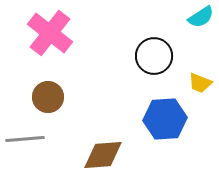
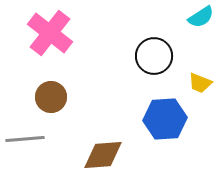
brown circle: moved 3 px right
